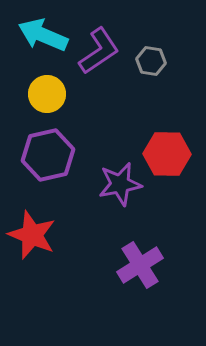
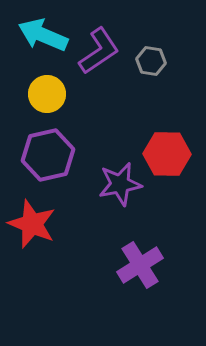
red star: moved 11 px up
